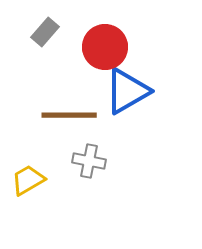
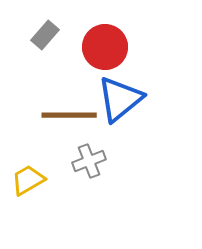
gray rectangle: moved 3 px down
blue triangle: moved 7 px left, 8 px down; rotated 9 degrees counterclockwise
gray cross: rotated 32 degrees counterclockwise
